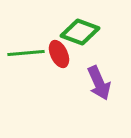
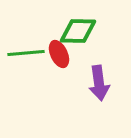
green diamond: moved 2 px left, 1 px up; rotated 18 degrees counterclockwise
purple arrow: rotated 16 degrees clockwise
